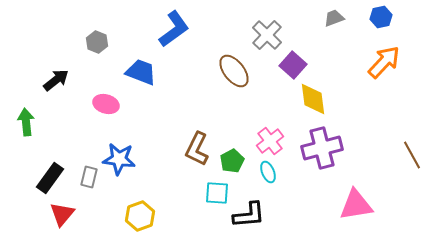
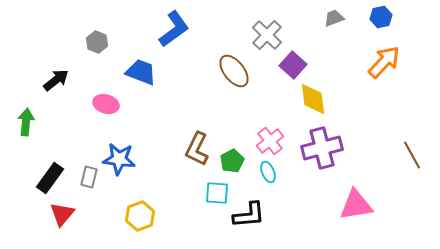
green arrow: rotated 12 degrees clockwise
